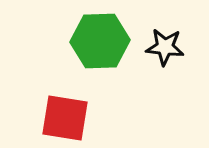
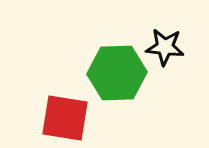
green hexagon: moved 17 px right, 32 px down
